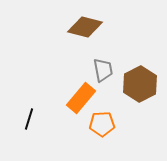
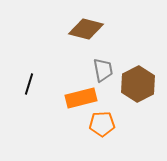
brown diamond: moved 1 px right, 2 px down
brown hexagon: moved 2 px left
orange rectangle: rotated 36 degrees clockwise
black line: moved 35 px up
